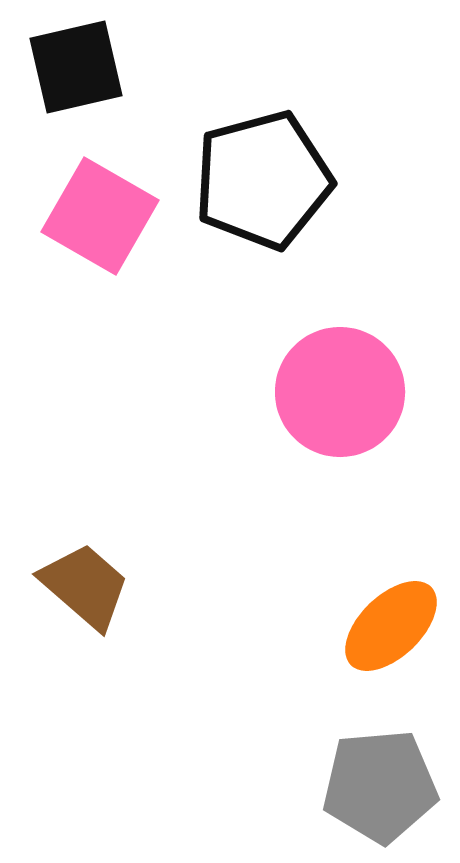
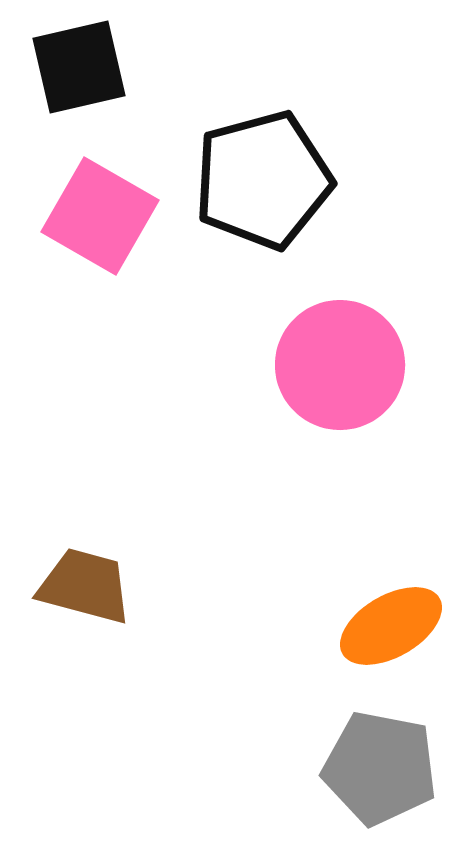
black square: moved 3 px right
pink circle: moved 27 px up
brown trapezoid: rotated 26 degrees counterclockwise
orange ellipse: rotated 14 degrees clockwise
gray pentagon: moved 18 px up; rotated 16 degrees clockwise
